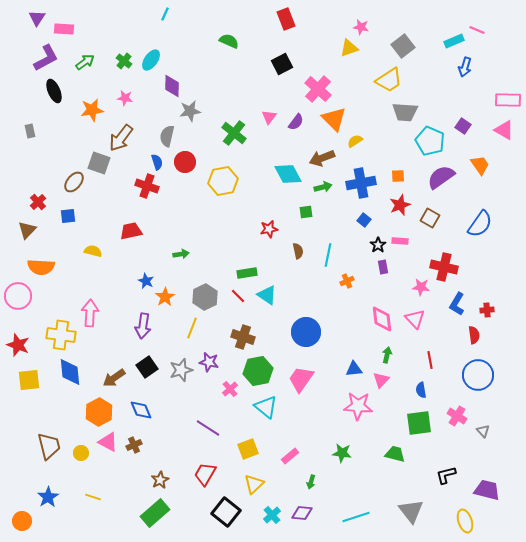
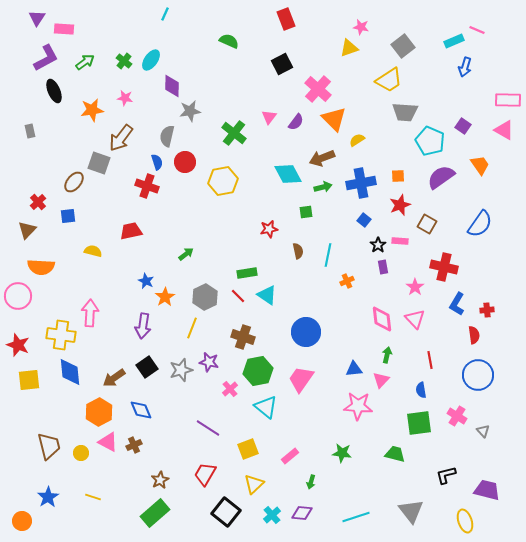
yellow semicircle at (355, 141): moved 2 px right, 1 px up
brown square at (430, 218): moved 3 px left, 6 px down
green arrow at (181, 254): moved 5 px right; rotated 28 degrees counterclockwise
pink star at (421, 287): moved 6 px left; rotated 30 degrees clockwise
